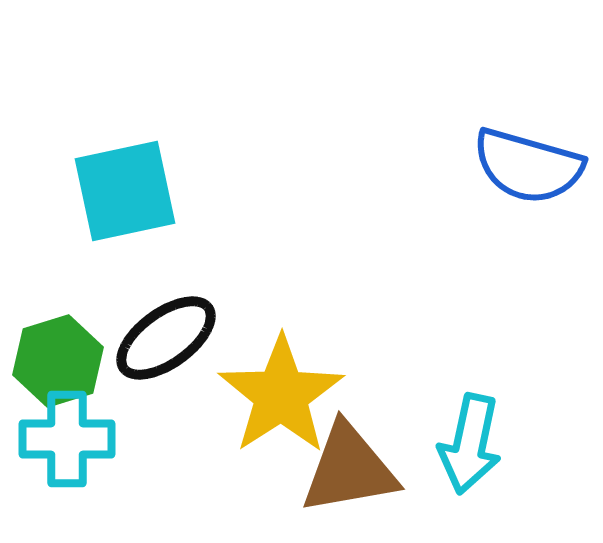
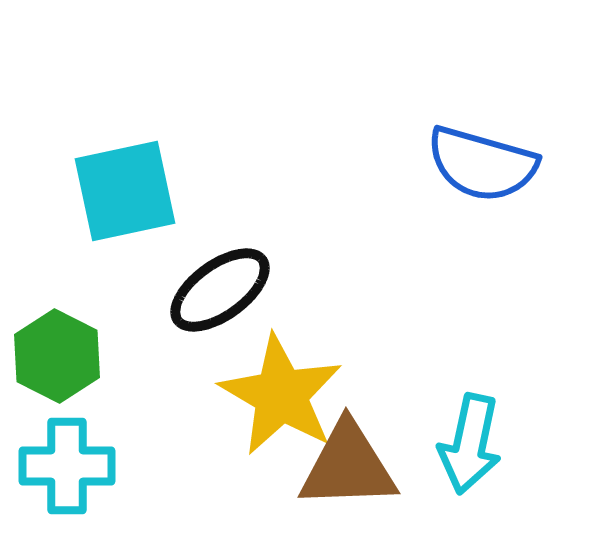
blue semicircle: moved 46 px left, 2 px up
black ellipse: moved 54 px right, 48 px up
green hexagon: moved 1 px left, 5 px up; rotated 16 degrees counterclockwise
yellow star: rotated 9 degrees counterclockwise
cyan cross: moved 27 px down
brown triangle: moved 1 px left, 3 px up; rotated 8 degrees clockwise
